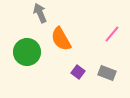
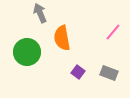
pink line: moved 1 px right, 2 px up
orange semicircle: moved 1 px right, 1 px up; rotated 20 degrees clockwise
gray rectangle: moved 2 px right
